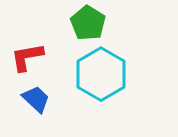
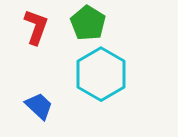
red L-shape: moved 9 px right, 30 px up; rotated 120 degrees clockwise
blue trapezoid: moved 3 px right, 7 px down
